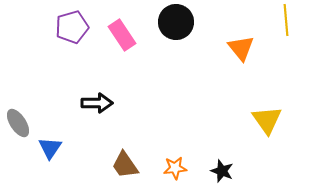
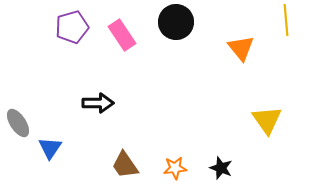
black arrow: moved 1 px right
black star: moved 1 px left, 3 px up
